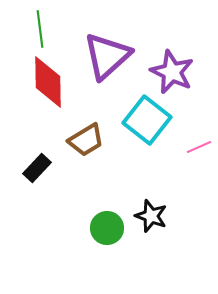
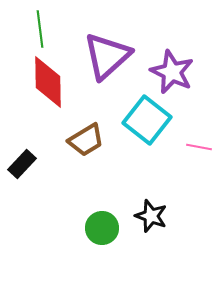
pink line: rotated 35 degrees clockwise
black rectangle: moved 15 px left, 4 px up
green circle: moved 5 px left
